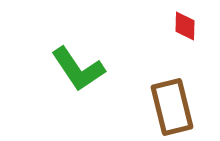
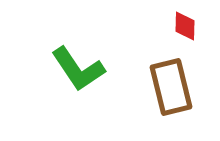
brown rectangle: moved 1 px left, 20 px up
